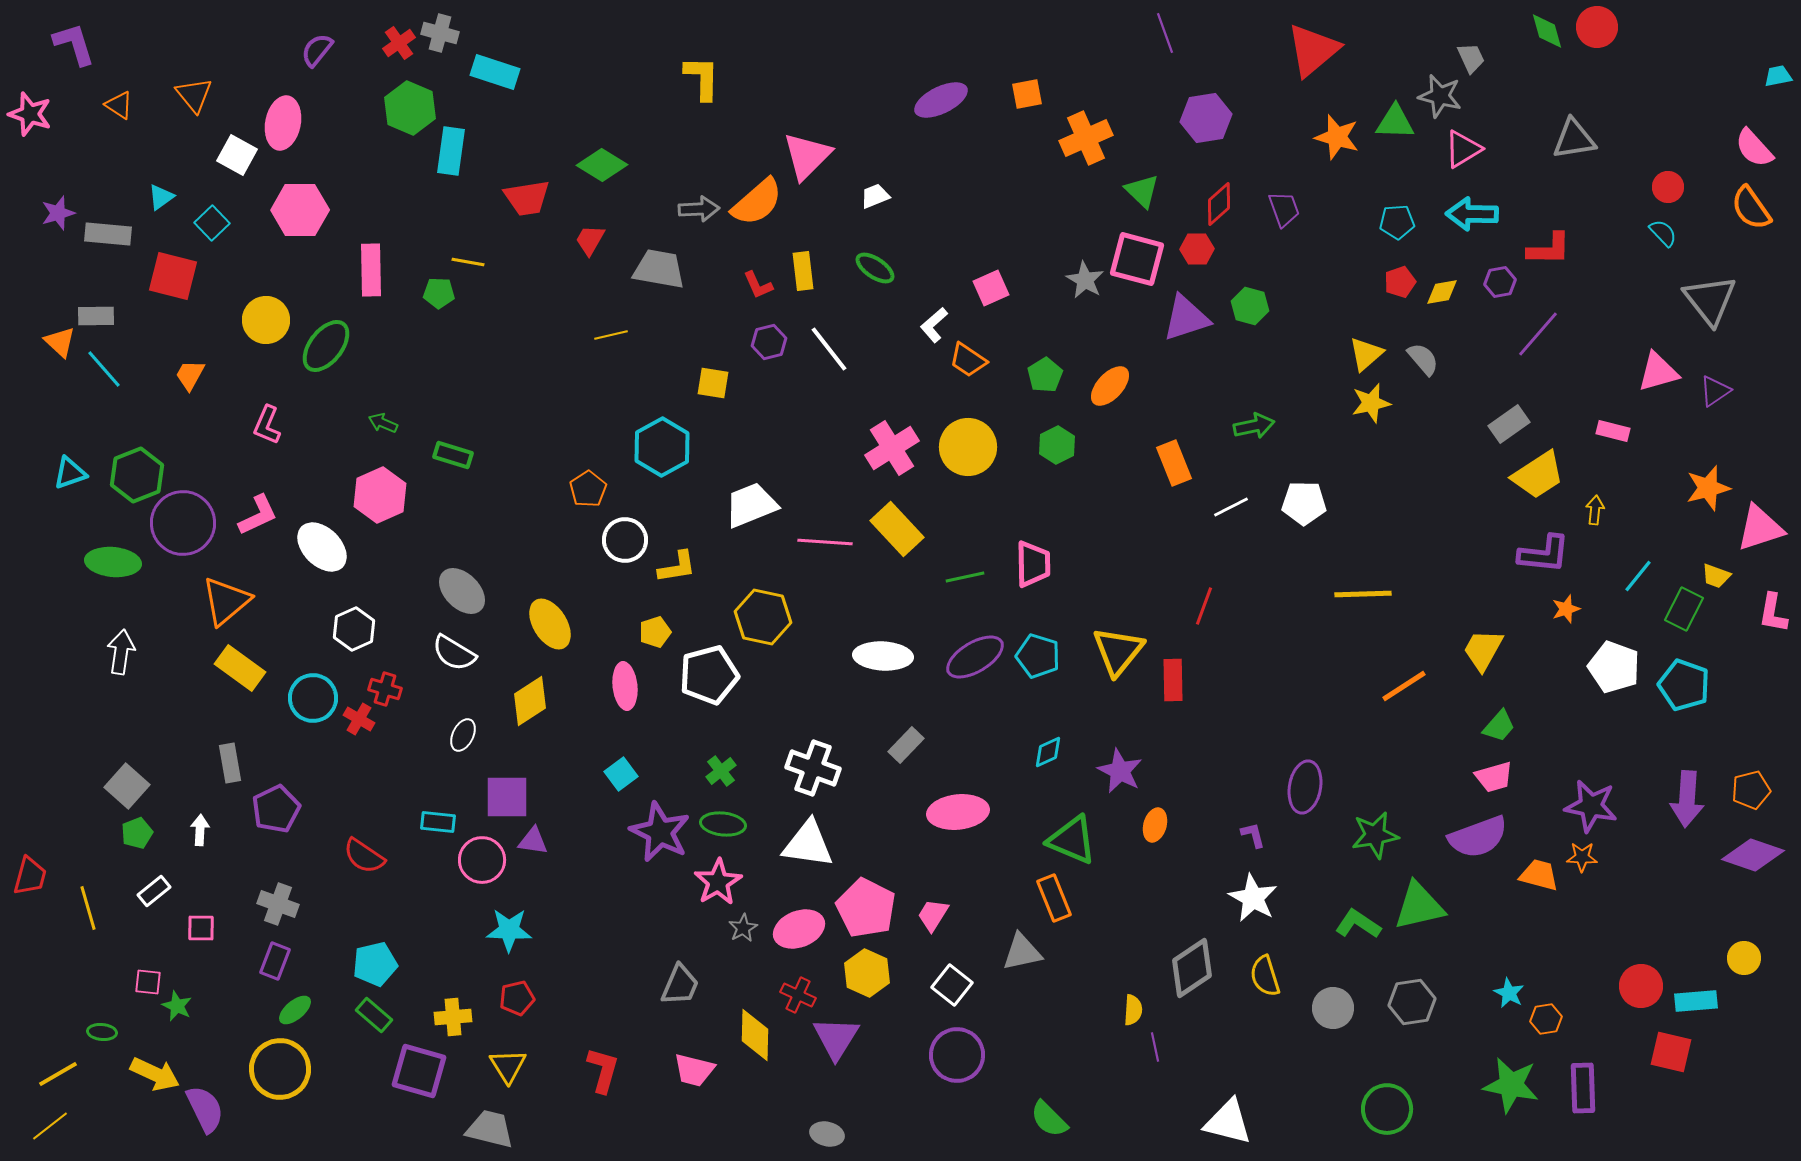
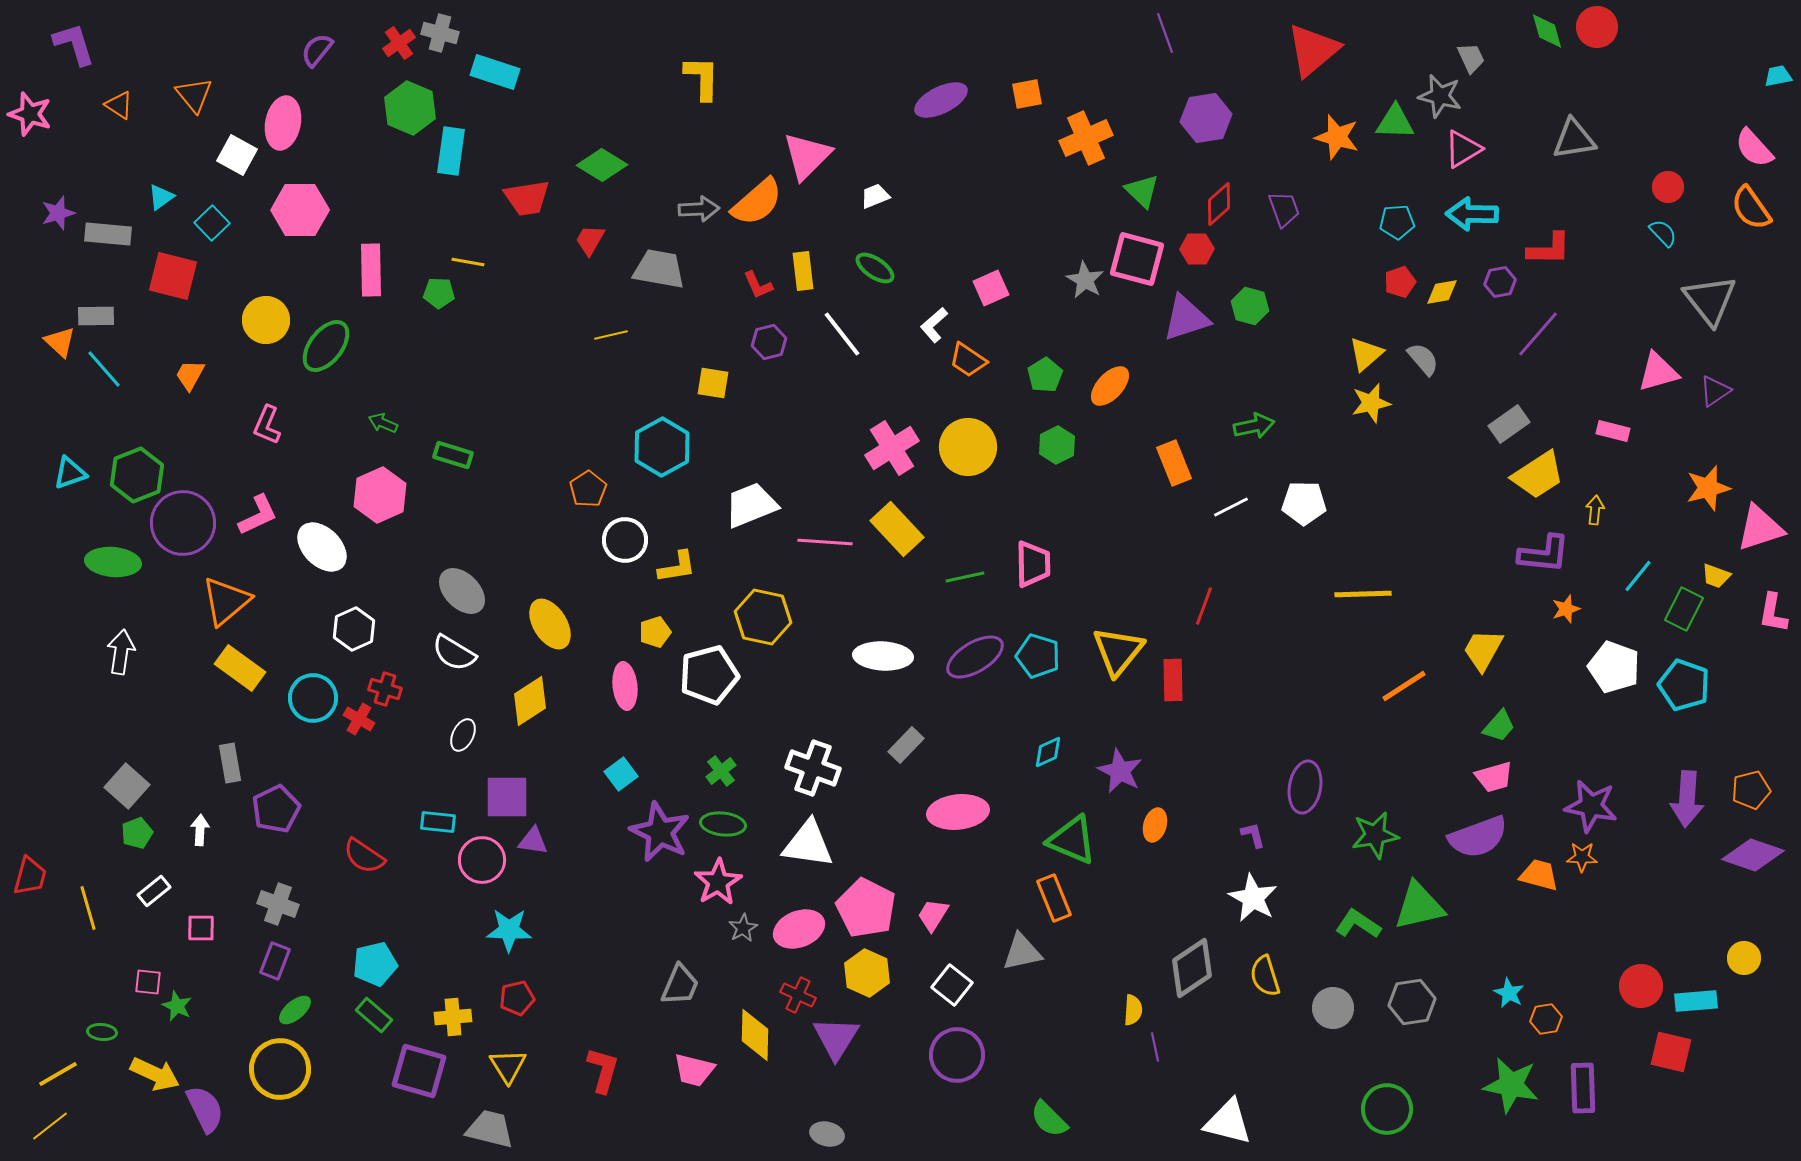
white line at (829, 349): moved 13 px right, 15 px up
